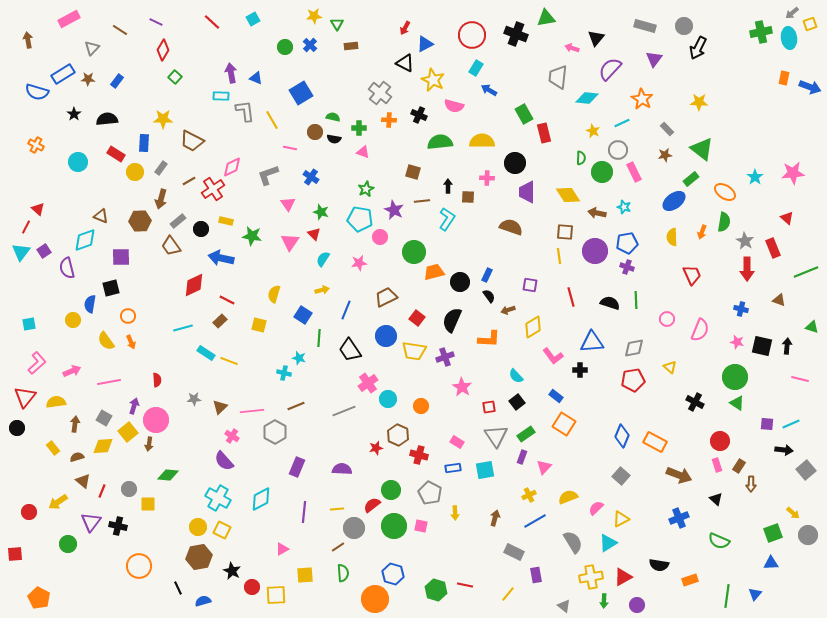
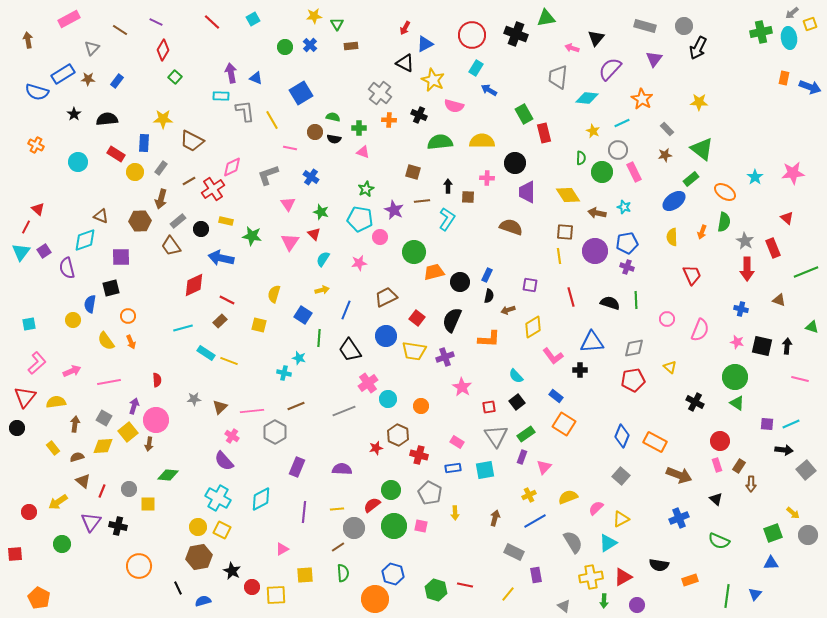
black semicircle at (489, 296): rotated 48 degrees clockwise
green circle at (68, 544): moved 6 px left
